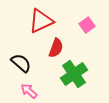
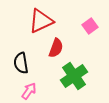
pink square: moved 3 px right, 1 px down
black semicircle: rotated 140 degrees counterclockwise
green cross: moved 2 px down
pink arrow: rotated 84 degrees clockwise
